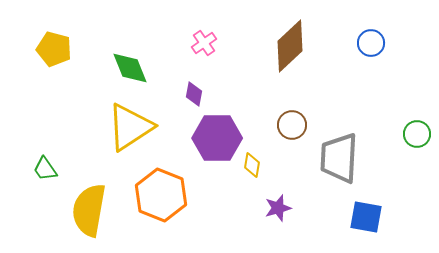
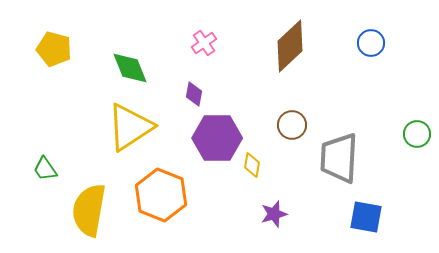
purple star: moved 4 px left, 6 px down
